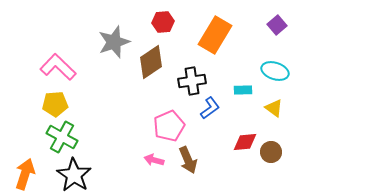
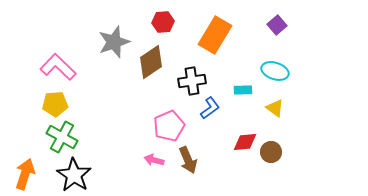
yellow triangle: moved 1 px right
